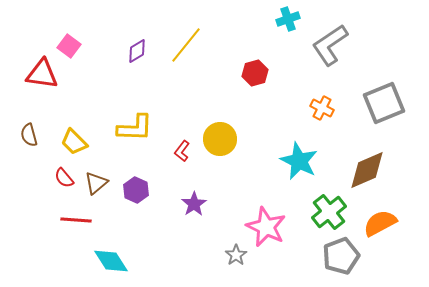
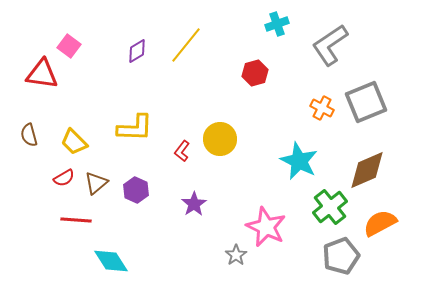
cyan cross: moved 11 px left, 5 px down
gray square: moved 18 px left, 1 px up
red semicircle: rotated 80 degrees counterclockwise
green cross: moved 1 px right, 5 px up
